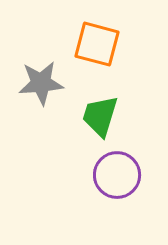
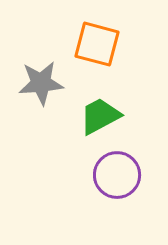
green trapezoid: rotated 45 degrees clockwise
